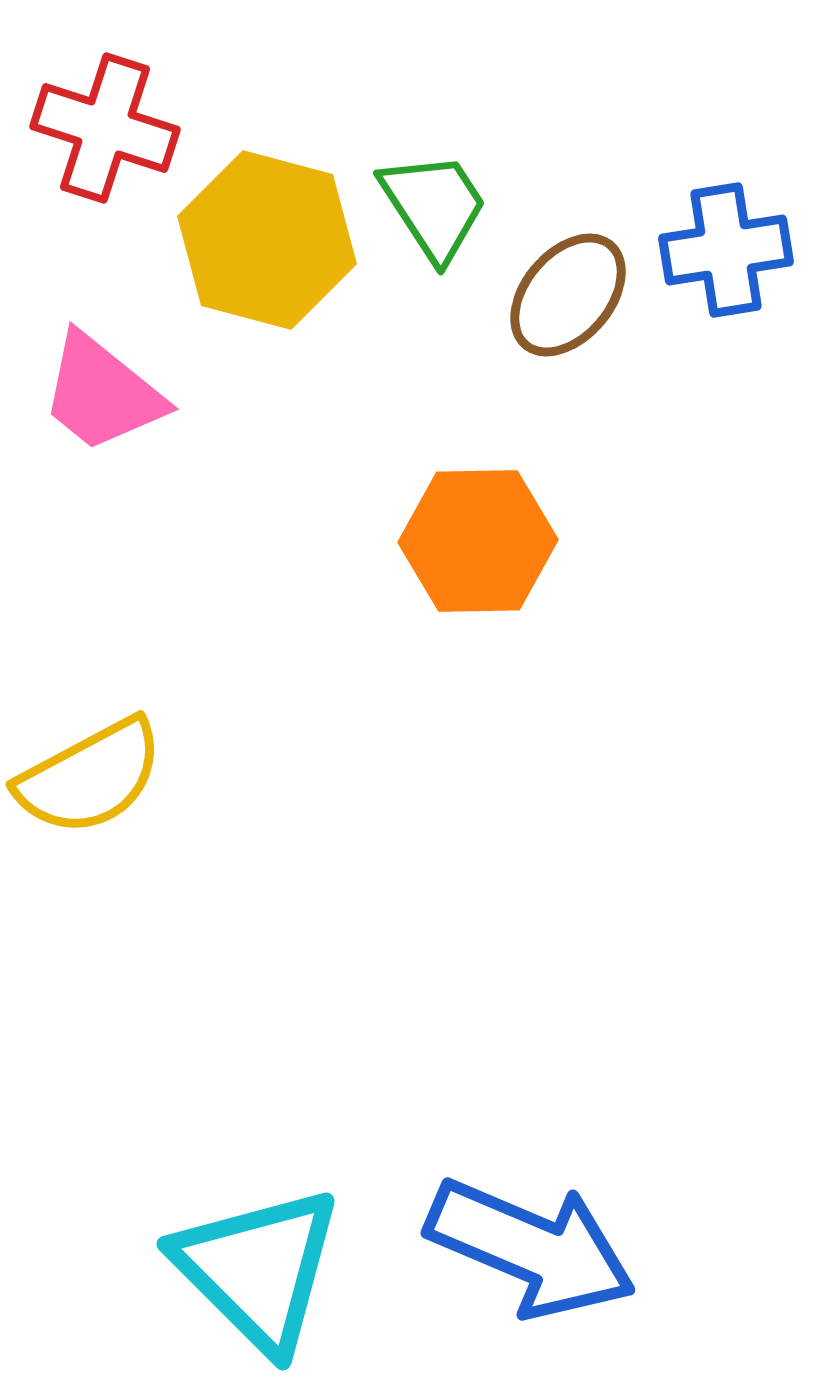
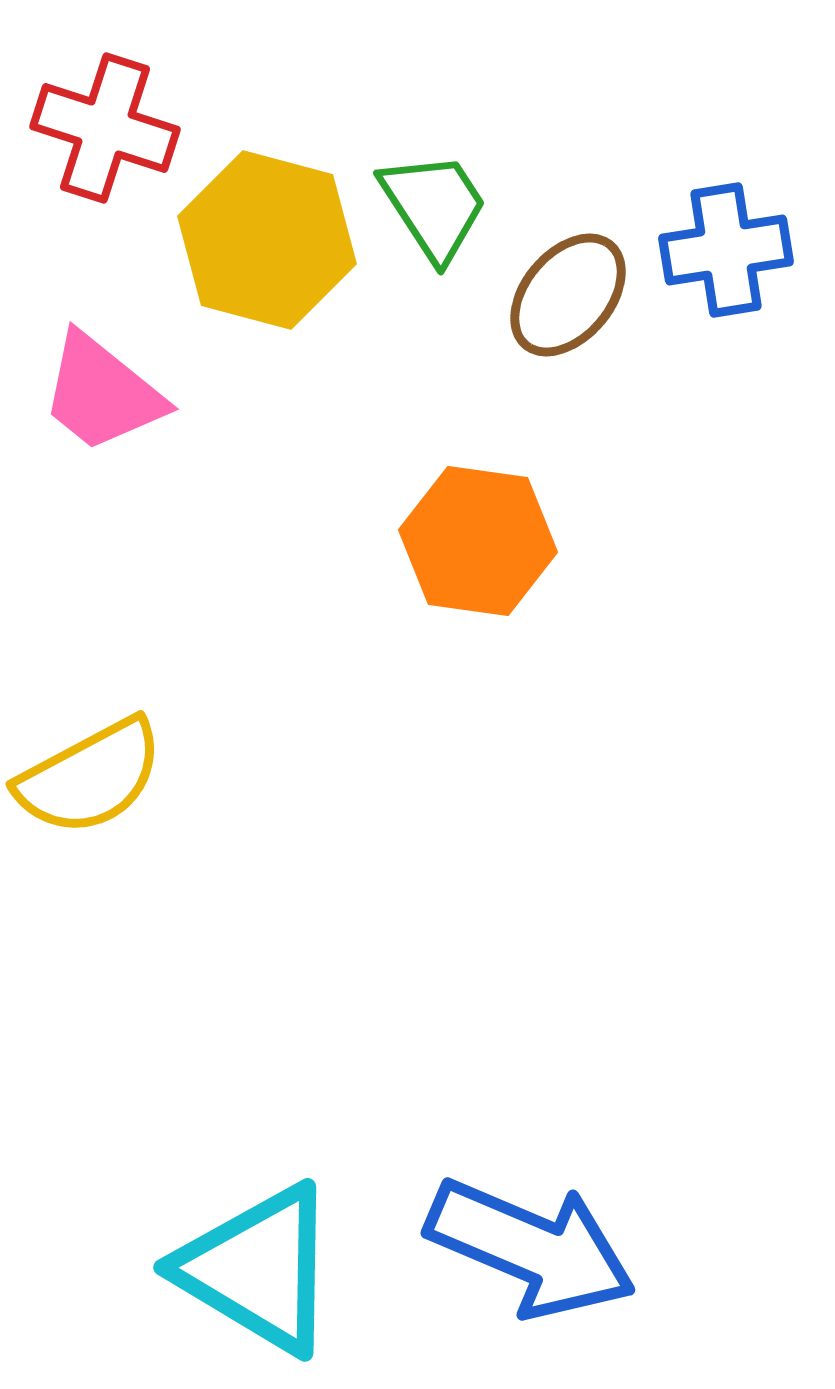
orange hexagon: rotated 9 degrees clockwise
cyan triangle: rotated 14 degrees counterclockwise
